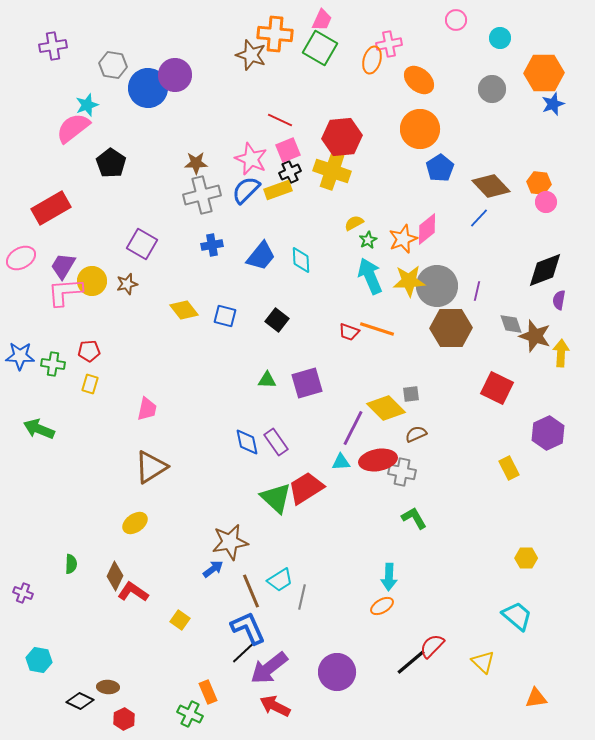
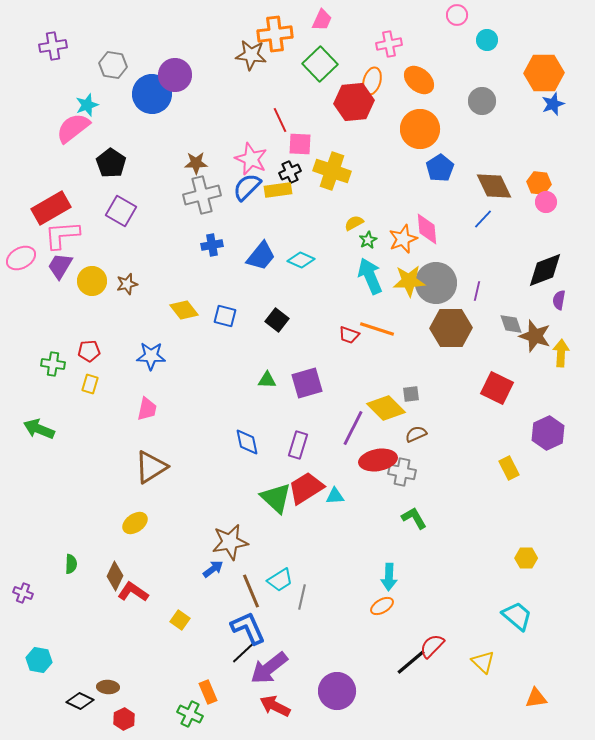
pink circle at (456, 20): moved 1 px right, 5 px up
orange cross at (275, 34): rotated 12 degrees counterclockwise
cyan circle at (500, 38): moved 13 px left, 2 px down
green square at (320, 48): moved 16 px down; rotated 16 degrees clockwise
brown star at (251, 55): rotated 12 degrees counterclockwise
orange ellipse at (372, 60): moved 21 px down
blue circle at (148, 88): moved 4 px right, 6 px down
gray circle at (492, 89): moved 10 px left, 12 px down
red line at (280, 120): rotated 40 degrees clockwise
red hexagon at (342, 137): moved 12 px right, 35 px up
pink square at (288, 150): moved 12 px right, 6 px up; rotated 25 degrees clockwise
brown diamond at (491, 186): moved 3 px right; rotated 18 degrees clockwise
blue semicircle at (246, 190): moved 1 px right, 3 px up
yellow rectangle at (278, 190): rotated 12 degrees clockwise
blue line at (479, 218): moved 4 px right, 1 px down
pink diamond at (427, 229): rotated 56 degrees counterclockwise
purple square at (142, 244): moved 21 px left, 33 px up
cyan diamond at (301, 260): rotated 64 degrees counterclockwise
purple trapezoid at (63, 266): moved 3 px left
gray circle at (437, 286): moved 1 px left, 3 px up
pink L-shape at (65, 292): moved 3 px left, 57 px up
red trapezoid at (349, 332): moved 3 px down
blue star at (20, 356): moved 131 px right
purple rectangle at (276, 442): moved 22 px right, 3 px down; rotated 52 degrees clockwise
cyan triangle at (341, 462): moved 6 px left, 34 px down
purple circle at (337, 672): moved 19 px down
